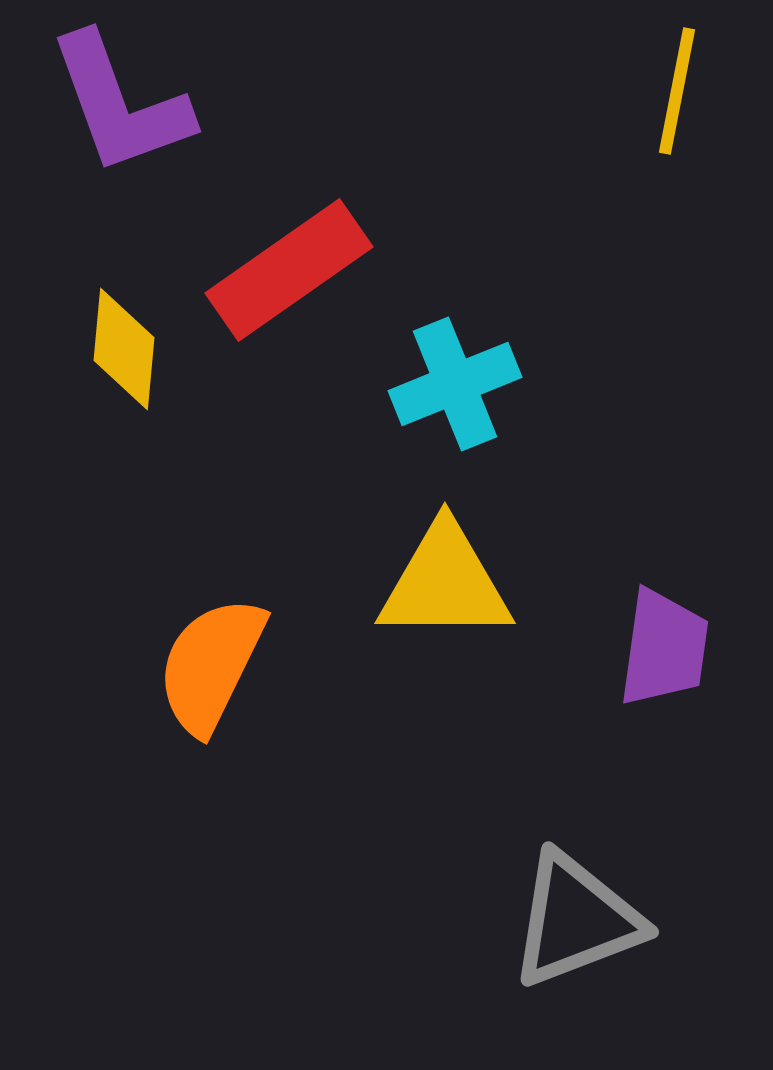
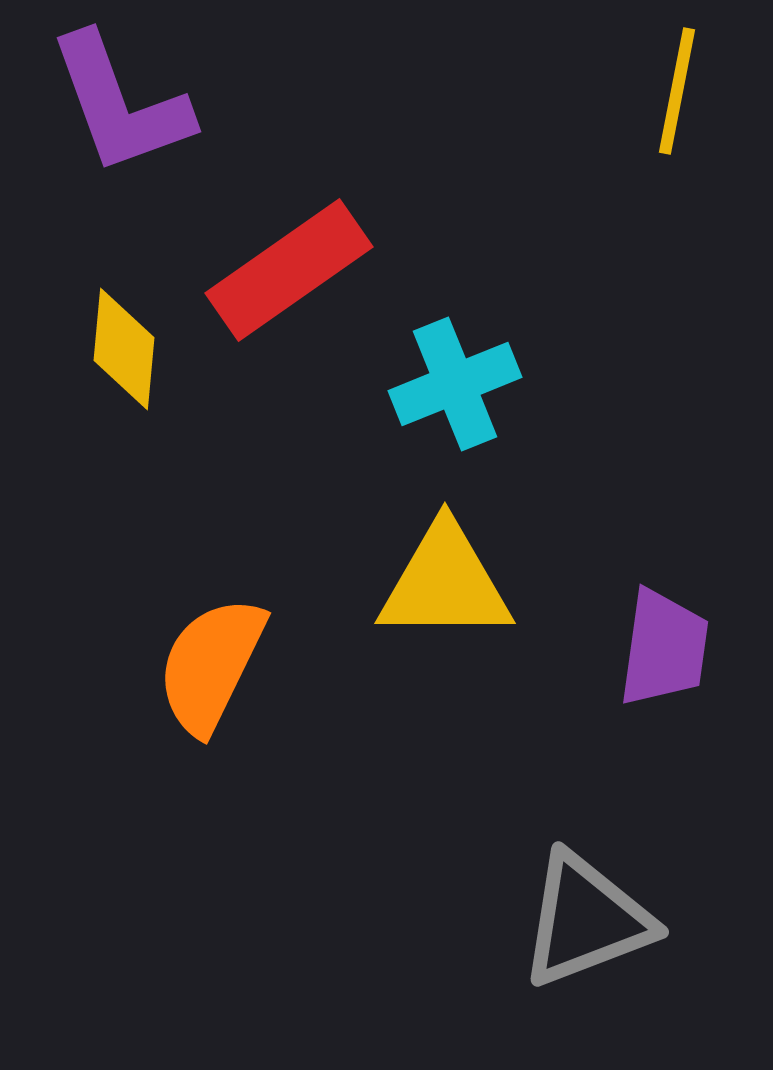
gray triangle: moved 10 px right
